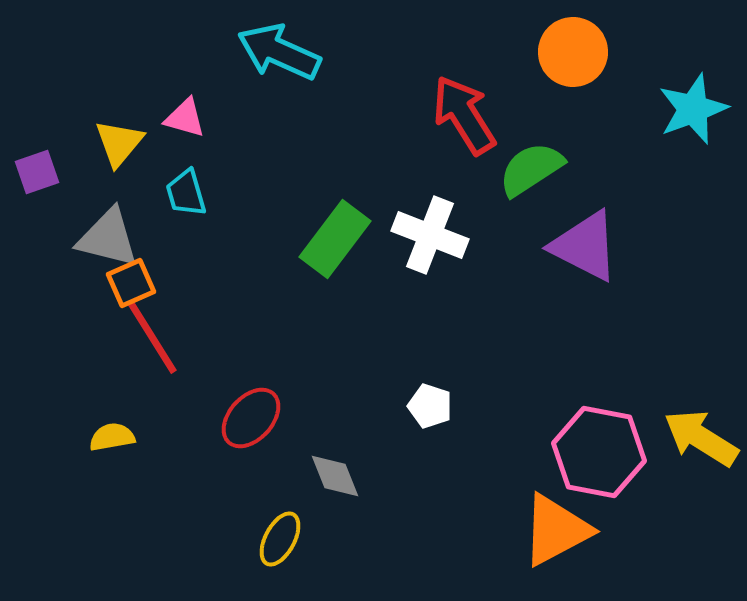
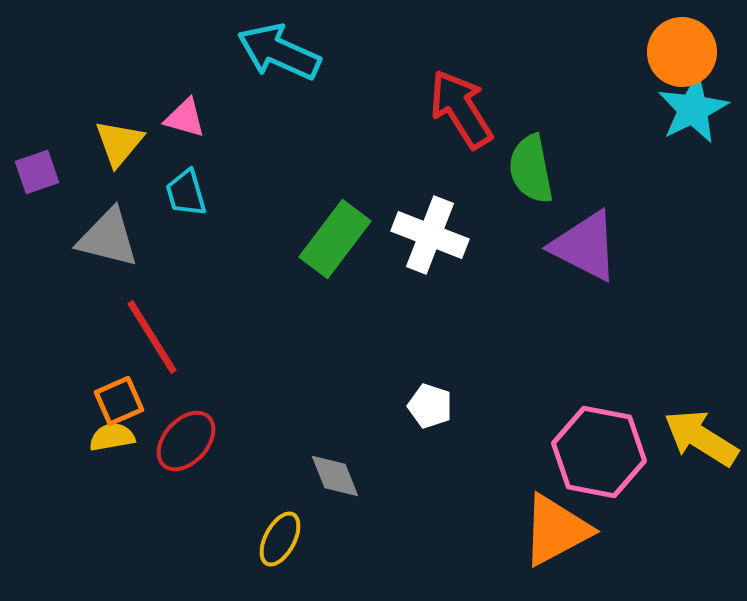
orange circle: moved 109 px right
cyan star: rotated 6 degrees counterclockwise
red arrow: moved 3 px left, 6 px up
green semicircle: rotated 68 degrees counterclockwise
orange square: moved 12 px left, 118 px down
red ellipse: moved 65 px left, 23 px down
